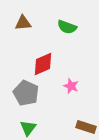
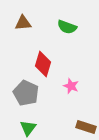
red diamond: rotated 50 degrees counterclockwise
